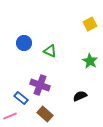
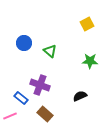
yellow square: moved 3 px left
green triangle: rotated 16 degrees clockwise
green star: rotated 28 degrees counterclockwise
